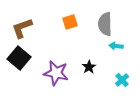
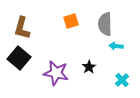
orange square: moved 1 px right, 1 px up
brown L-shape: rotated 55 degrees counterclockwise
